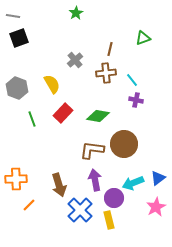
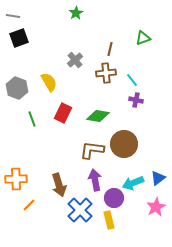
yellow semicircle: moved 3 px left, 2 px up
red rectangle: rotated 18 degrees counterclockwise
